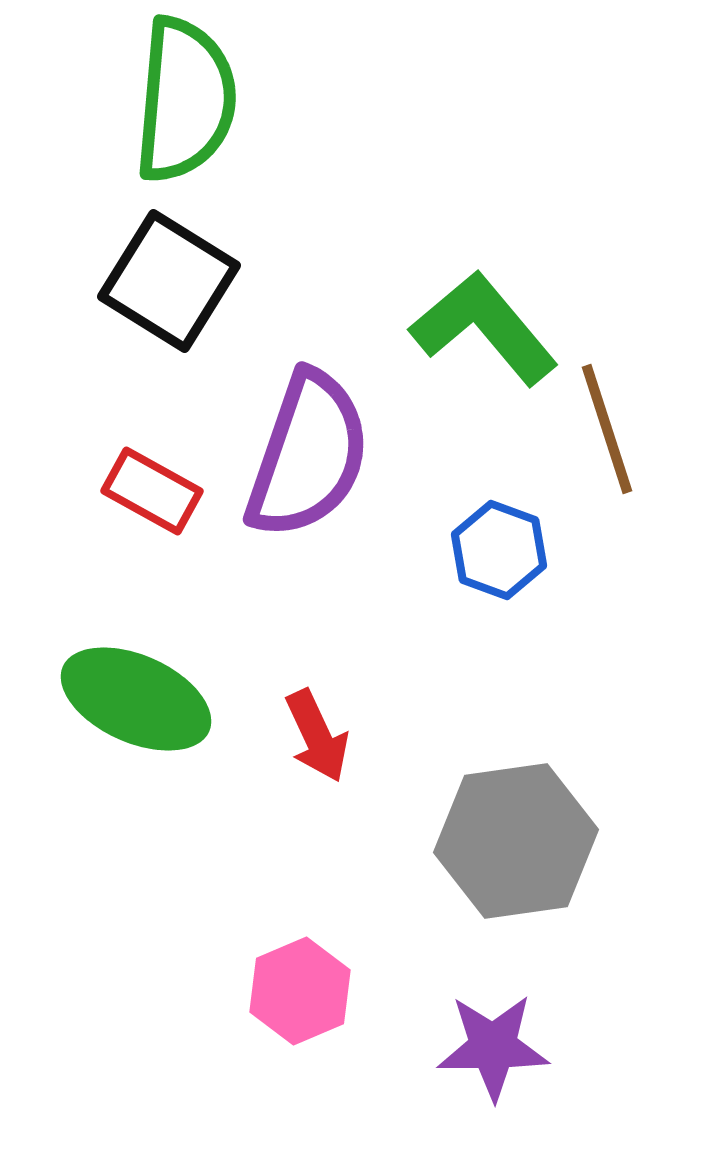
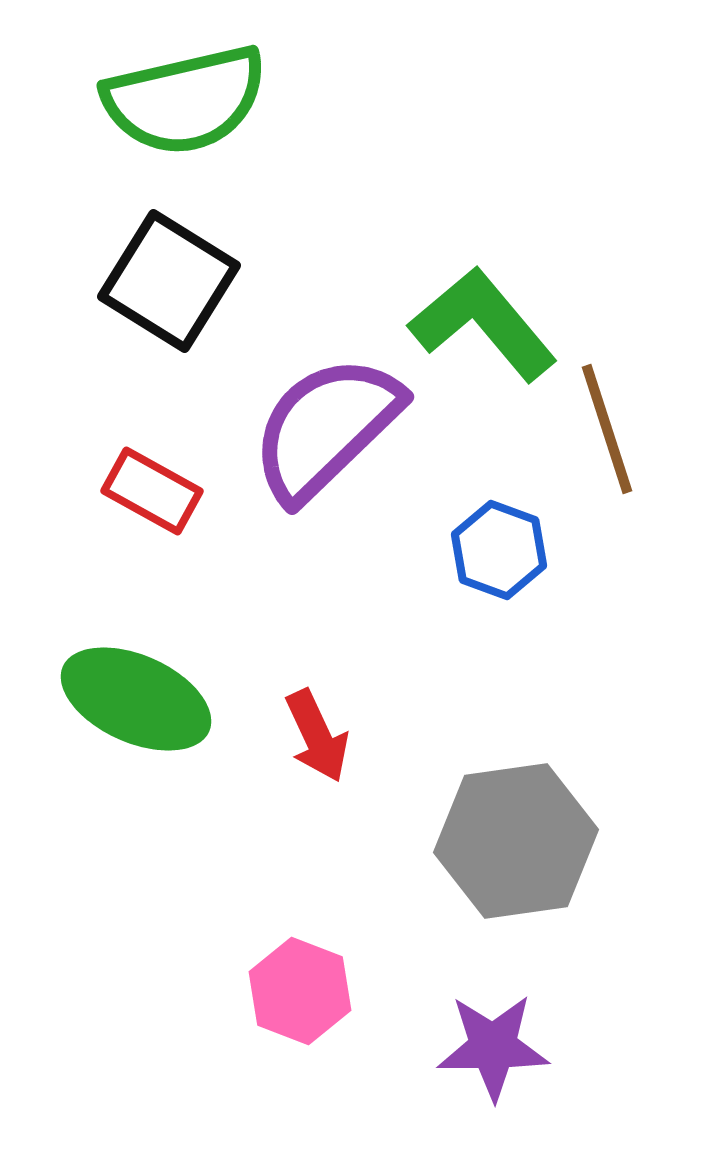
green semicircle: rotated 72 degrees clockwise
green L-shape: moved 1 px left, 4 px up
purple semicircle: moved 18 px right, 27 px up; rotated 153 degrees counterclockwise
pink hexagon: rotated 16 degrees counterclockwise
